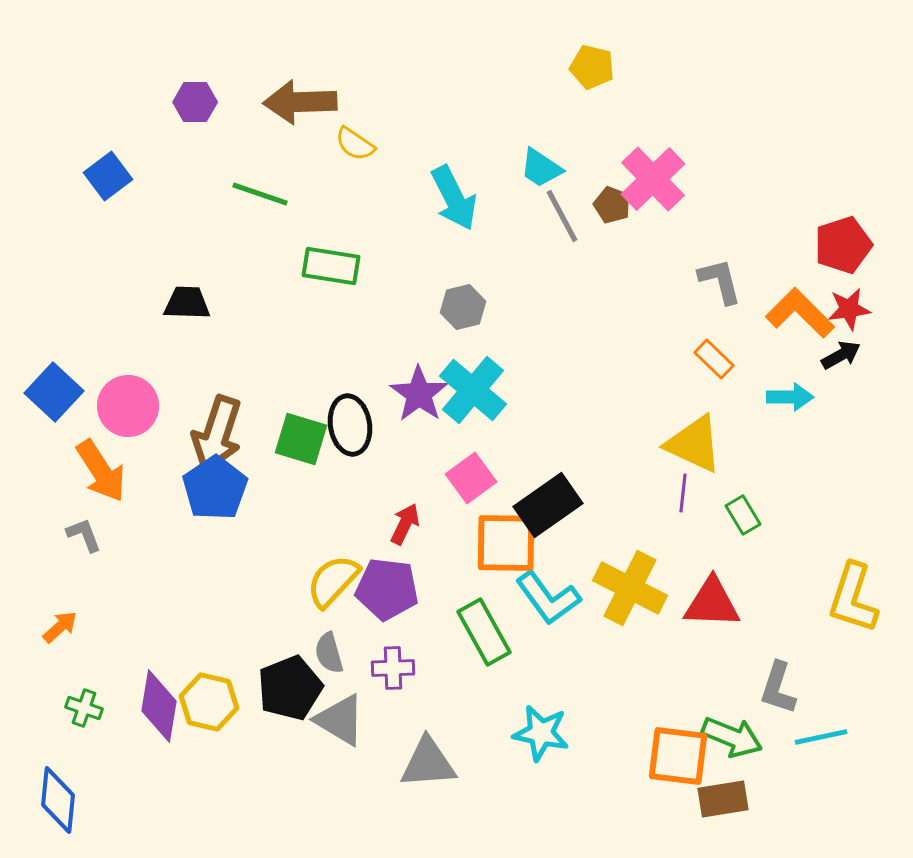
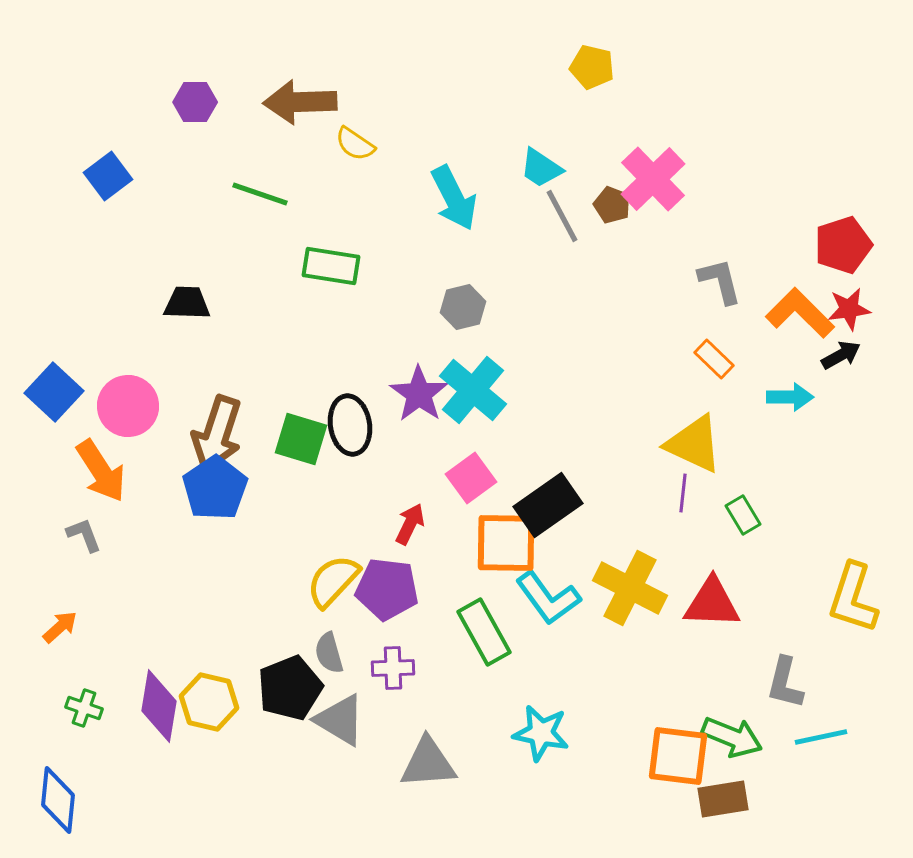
red arrow at (405, 524): moved 5 px right
gray L-shape at (778, 688): moved 7 px right, 5 px up; rotated 4 degrees counterclockwise
